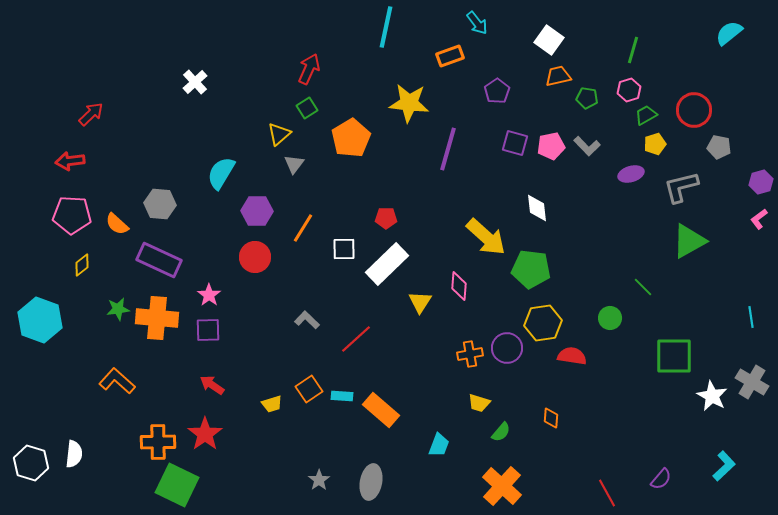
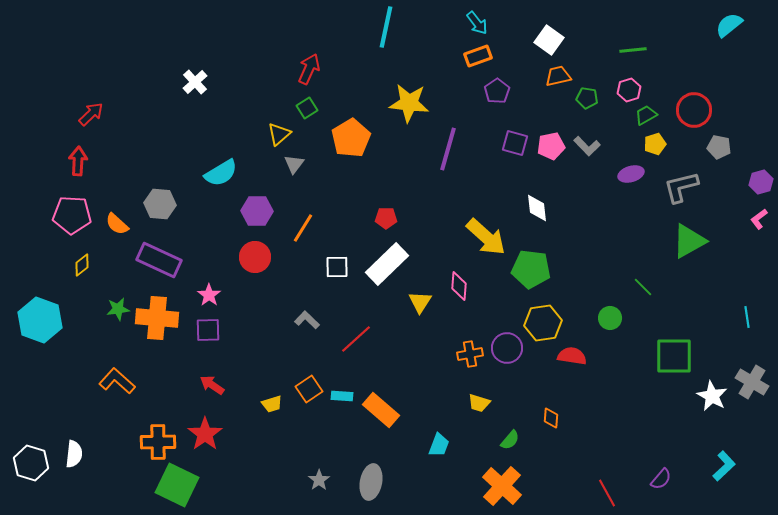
cyan semicircle at (729, 33): moved 8 px up
green line at (633, 50): rotated 68 degrees clockwise
orange rectangle at (450, 56): moved 28 px right
red arrow at (70, 161): moved 8 px right; rotated 100 degrees clockwise
cyan semicircle at (221, 173): rotated 152 degrees counterclockwise
white square at (344, 249): moved 7 px left, 18 px down
cyan line at (751, 317): moved 4 px left
green semicircle at (501, 432): moved 9 px right, 8 px down
